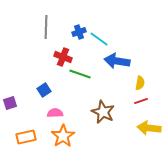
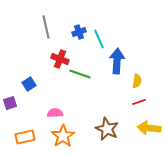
gray line: rotated 15 degrees counterclockwise
cyan line: rotated 30 degrees clockwise
red cross: moved 3 px left, 2 px down
blue arrow: rotated 85 degrees clockwise
yellow semicircle: moved 3 px left, 2 px up
blue square: moved 15 px left, 6 px up
red line: moved 2 px left, 1 px down
brown star: moved 4 px right, 17 px down
orange rectangle: moved 1 px left
